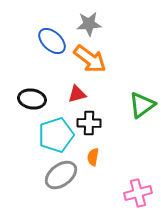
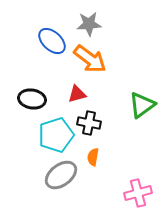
black cross: rotated 10 degrees clockwise
